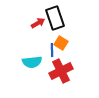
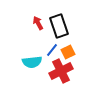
black rectangle: moved 4 px right, 8 px down
red arrow: rotated 88 degrees counterclockwise
orange square: moved 7 px right, 9 px down; rotated 32 degrees clockwise
blue line: rotated 40 degrees clockwise
